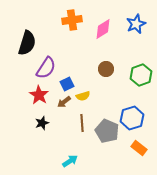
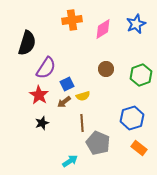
gray pentagon: moved 9 px left, 12 px down
